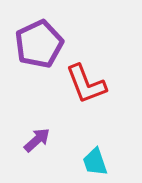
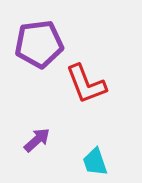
purple pentagon: rotated 18 degrees clockwise
